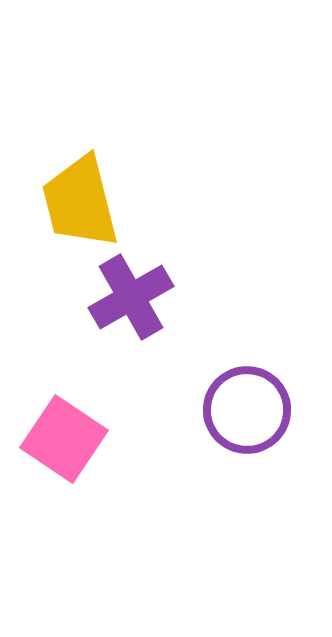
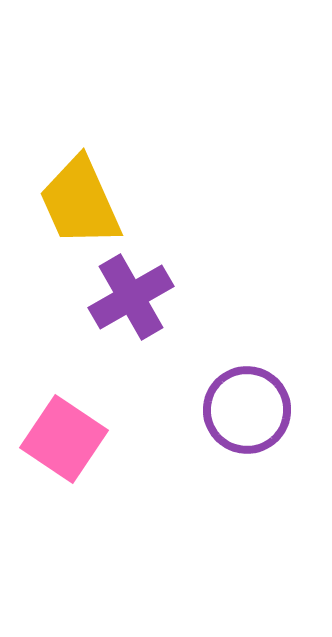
yellow trapezoid: rotated 10 degrees counterclockwise
